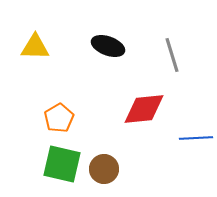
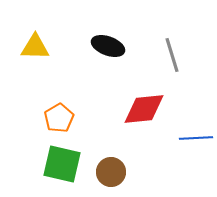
brown circle: moved 7 px right, 3 px down
